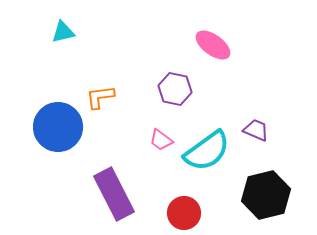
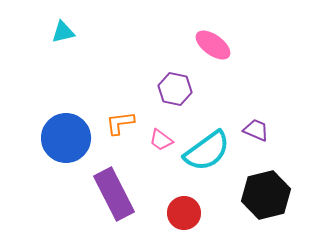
orange L-shape: moved 20 px right, 26 px down
blue circle: moved 8 px right, 11 px down
